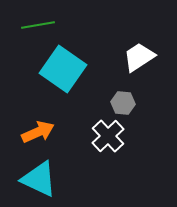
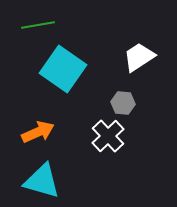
cyan triangle: moved 3 px right, 2 px down; rotated 9 degrees counterclockwise
